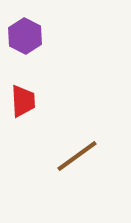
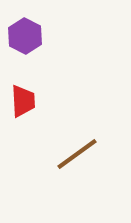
brown line: moved 2 px up
